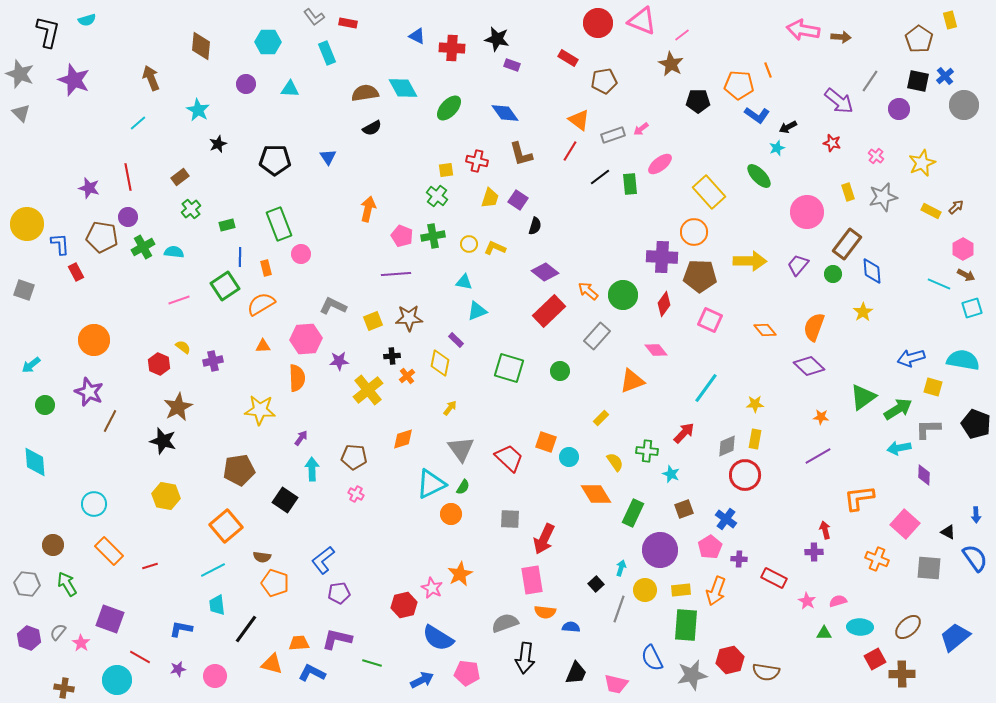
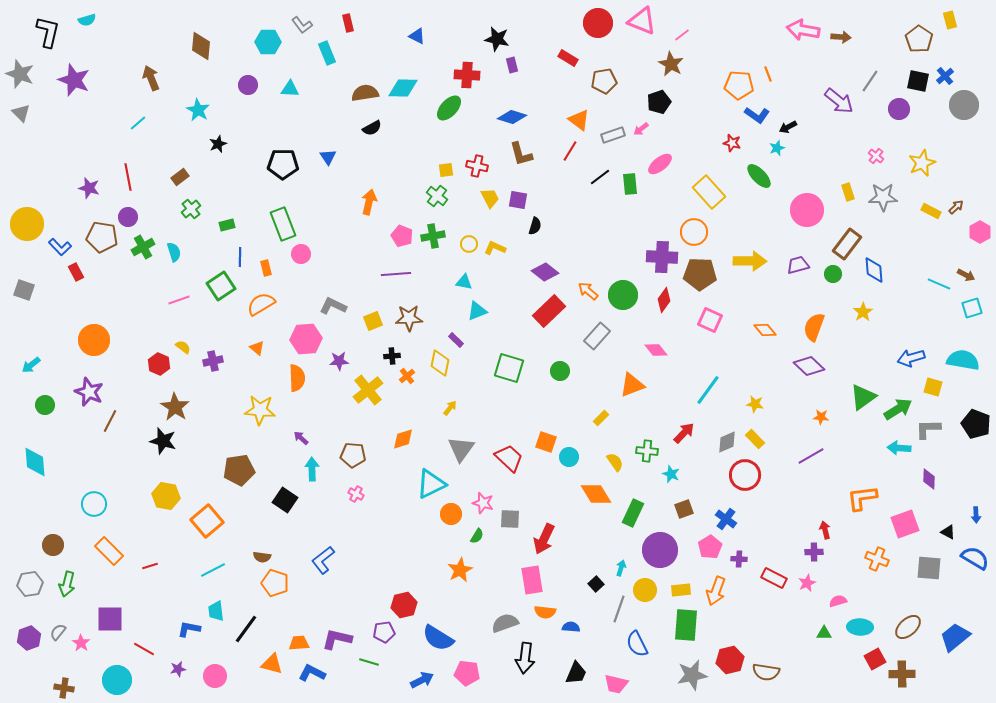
gray L-shape at (314, 17): moved 12 px left, 8 px down
red rectangle at (348, 23): rotated 66 degrees clockwise
red cross at (452, 48): moved 15 px right, 27 px down
purple rectangle at (512, 65): rotated 56 degrees clockwise
orange line at (768, 70): moved 4 px down
purple circle at (246, 84): moved 2 px right, 1 px down
cyan diamond at (403, 88): rotated 60 degrees counterclockwise
black pentagon at (698, 101): moved 39 px left, 1 px down; rotated 20 degrees counterclockwise
blue diamond at (505, 113): moved 7 px right, 4 px down; rotated 36 degrees counterclockwise
red star at (832, 143): moved 100 px left
black pentagon at (275, 160): moved 8 px right, 4 px down
red cross at (477, 161): moved 5 px down
gray star at (883, 197): rotated 12 degrees clockwise
yellow trapezoid at (490, 198): rotated 45 degrees counterclockwise
purple square at (518, 200): rotated 24 degrees counterclockwise
orange arrow at (368, 209): moved 1 px right, 7 px up
pink circle at (807, 212): moved 2 px up
green rectangle at (279, 224): moved 4 px right
blue L-shape at (60, 244): moved 3 px down; rotated 140 degrees clockwise
pink hexagon at (963, 249): moved 17 px right, 17 px up
cyan semicircle at (174, 252): rotated 66 degrees clockwise
purple trapezoid at (798, 265): rotated 35 degrees clockwise
blue diamond at (872, 271): moved 2 px right, 1 px up
brown pentagon at (700, 276): moved 2 px up
green square at (225, 286): moved 4 px left
red diamond at (664, 304): moved 4 px up
orange triangle at (263, 346): moved 6 px left, 2 px down; rotated 42 degrees clockwise
orange triangle at (632, 381): moved 4 px down
cyan line at (706, 388): moved 2 px right, 2 px down
yellow star at (755, 404): rotated 12 degrees clockwise
brown star at (178, 407): moved 3 px left; rotated 12 degrees counterclockwise
purple arrow at (301, 438): rotated 84 degrees counterclockwise
yellow rectangle at (755, 439): rotated 54 degrees counterclockwise
gray diamond at (727, 446): moved 4 px up
cyan arrow at (899, 448): rotated 15 degrees clockwise
gray triangle at (461, 449): rotated 12 degrees clockwise
purple line at (818, 456): moved 7 px left
brown pentagon at (354, 457): moved 1 px left, 2 px up
purple diamond at (924, 475): moved 5 px right, 4 px down
green semicircle at (463, 487): moved 14 px right, 49 px down
orange L-shape at (859, 498): moved 3 px right
pink square at (905, 524): rotated 28 degrees clockwise
orange square at (226, 526): moved 19 px left, 5 px up
blue semicircle at (975, 558): rotated 24 degrees counterclockwise
orange star at (460, 574): moved 4 px up
gray hexagon at (27, 584): moved 3 px right; rotated 15 degrees counterclockwise
green arrow at (67, 584): rotated 135 degrees counterclockwise
pink star at (432, 588): moved 51 px right, 85 px up; rotated 10 degrees counterclockwise
purple pentagon at (339, 593): moved 45 px right, 39 px down
pink star at (807, 601): moved 18 px up; rotated 18 degrees clockwise
cyan trapezoid at (217, 605): moved 1 px left, 6 px down
purple square at (110, 619): rotated 20 degrees counterclockwise
blue L-shape at (181, 629): moved 8 px right
purple hexagon at (29, 638): rotated 20 degrees clockwise
red line at (140, 657): moved 4 px right, 8 px up
blue semicircle at (652, 658): moved 15 px left, 14 px up
green line at (372, 663): moved 3 px left, 1 px up
